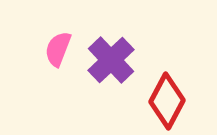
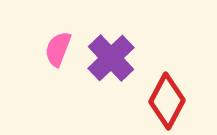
purple cross: moved 2 px up
